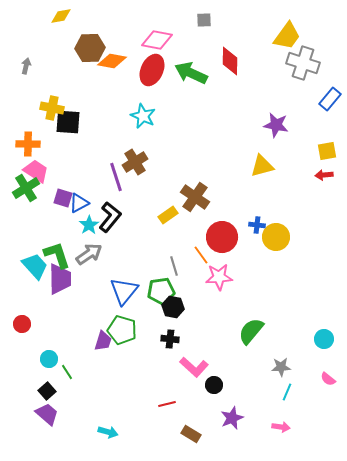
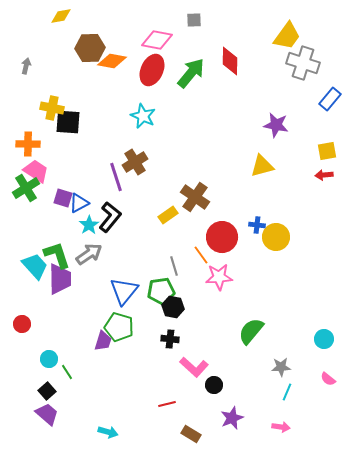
gray square at (204, 20): moved 10 px left
green arrow at (191, 73): rotated 104 degrees clockwise
green pentagon at (122, 330): moved 3 px left, 3 px up
